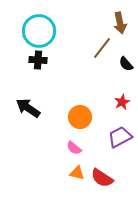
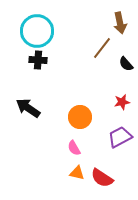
cyan circle: moved 2 px left
red star: rotated 14 degrees clockwise
pink semicircle: rotated 21 degrees clockwise
